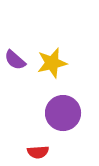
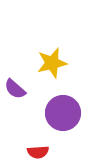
purple semicircle: moved 29 px down
